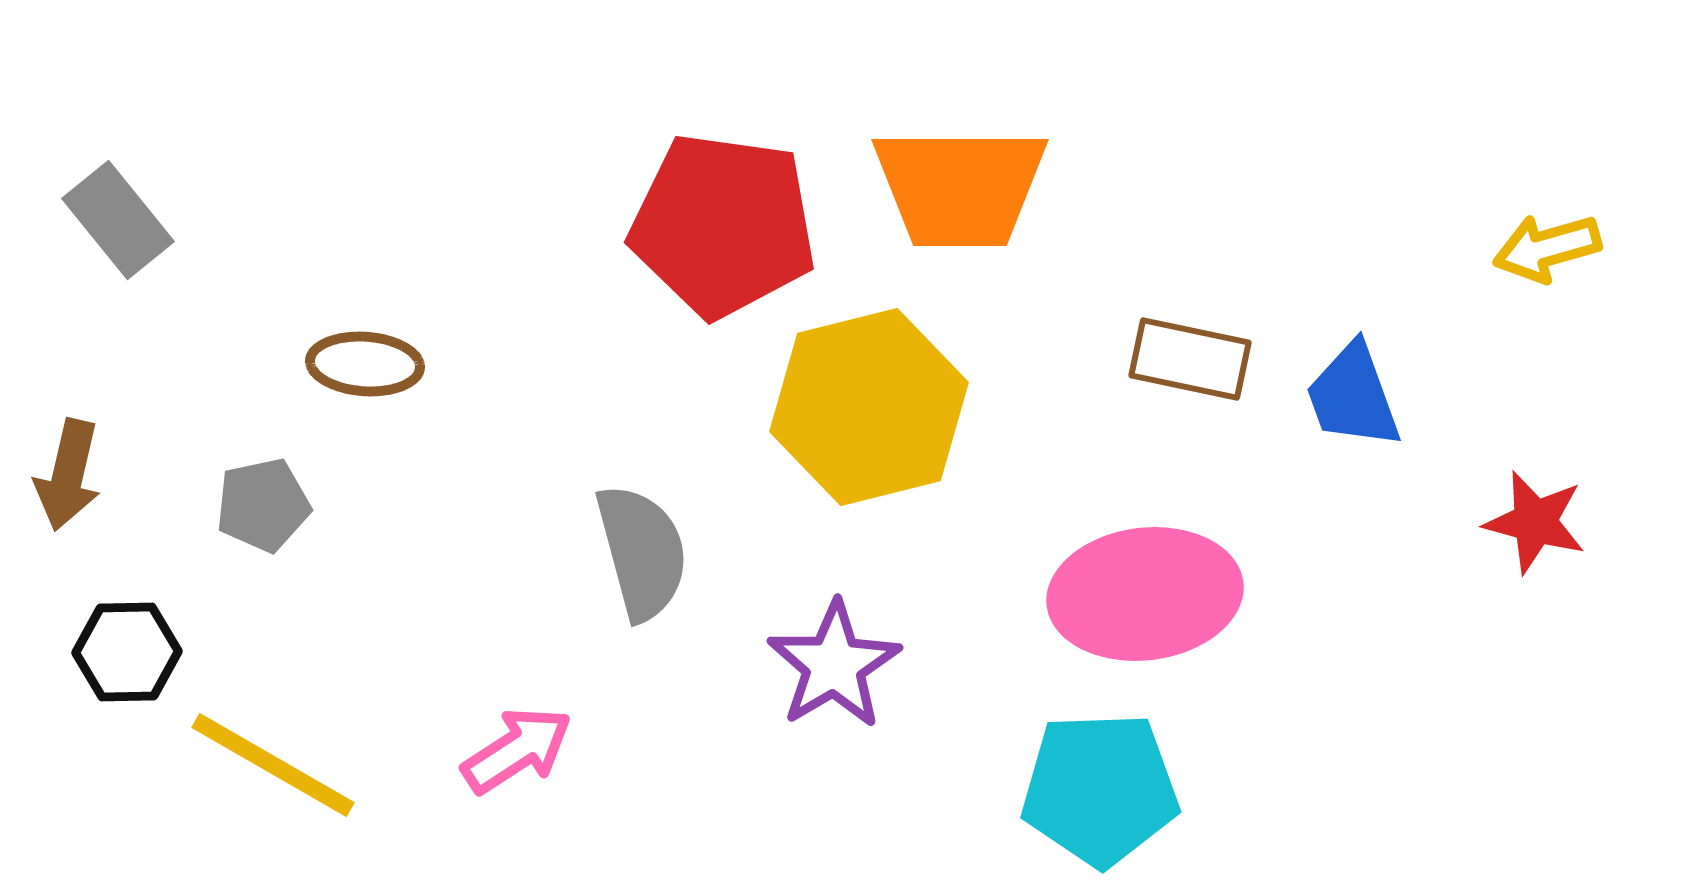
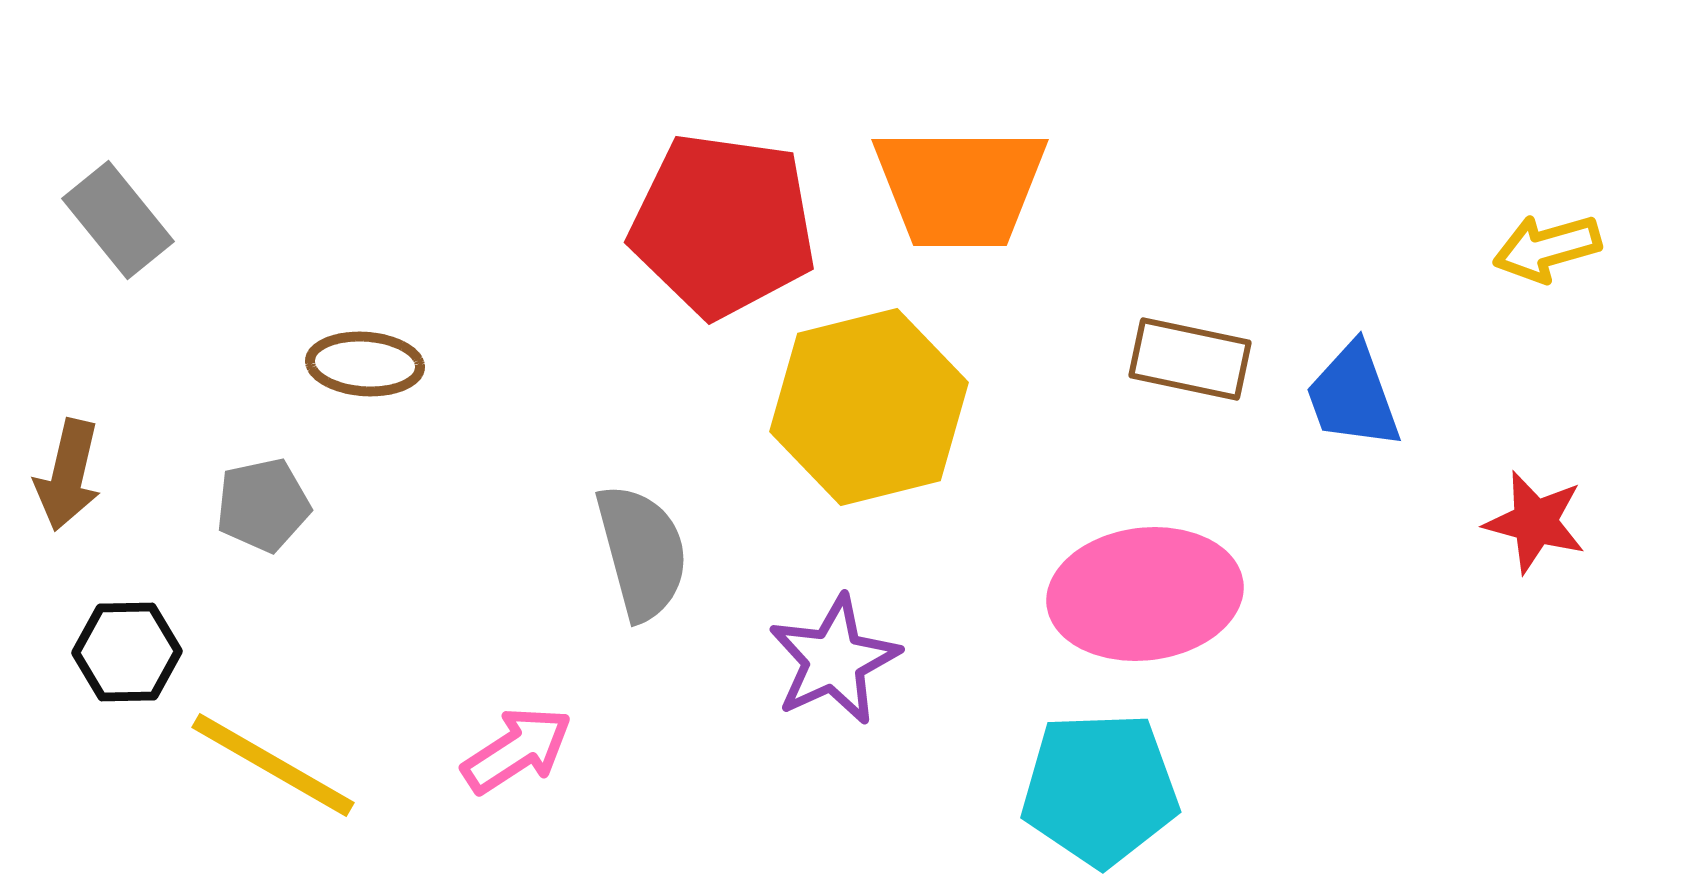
purple star: moved 5 px up; rotated 6 degrees clockwise
